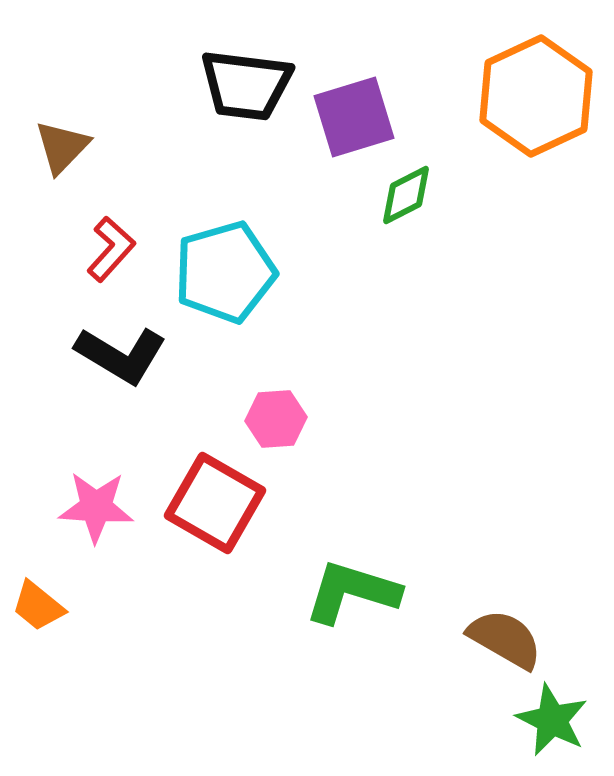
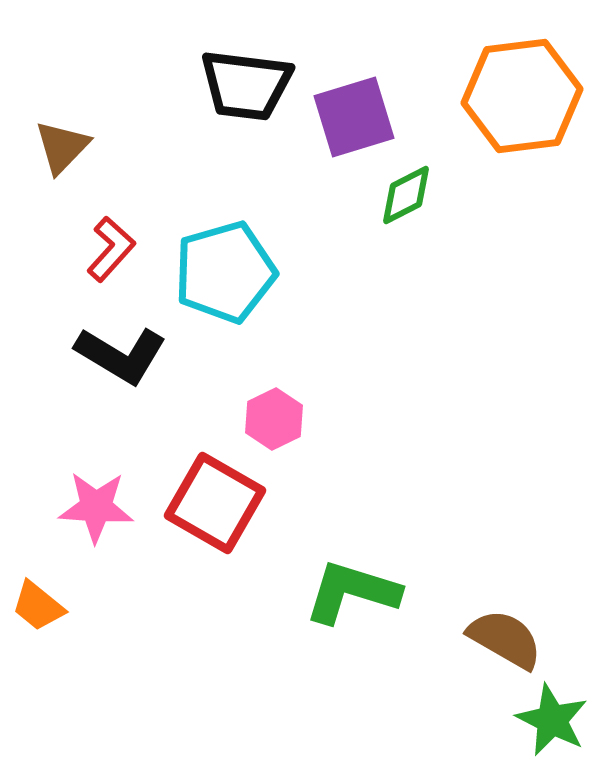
orange hexagon: moved 14 px left; rotated 18 degrees clockwise
pink hexagon: moved 2 px left; rotated 22 degrees counterclockwise
